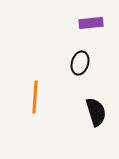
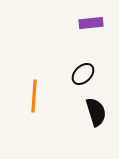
black ellipse: moved 3 px right, 11 px down; rotated 30 degrees clockwise
orange line: moved 1 px left, 1 px up
